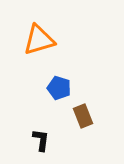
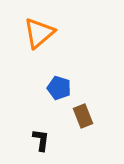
orange triangle: moved 7 px up; rotated 24 degrees counterclockwise
